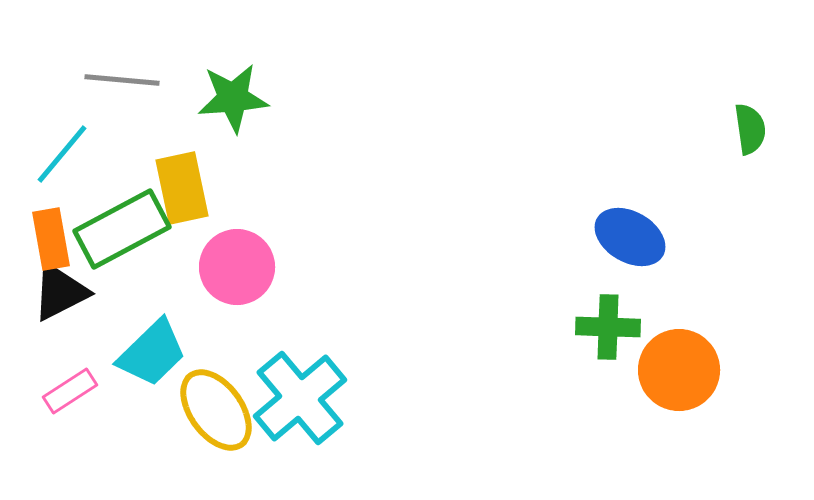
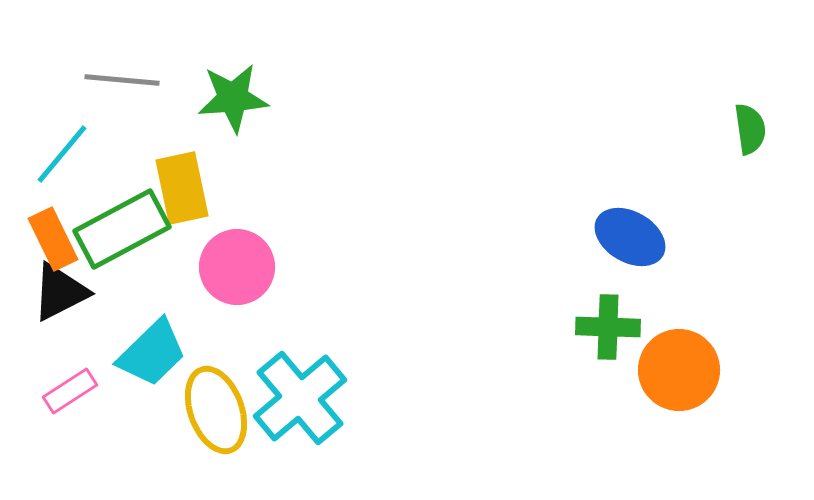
orange rectangle: moved 2 px right; rotated 16 degrees counterclockwise
yellow ellipse: rotated 16 degrees clockwise
